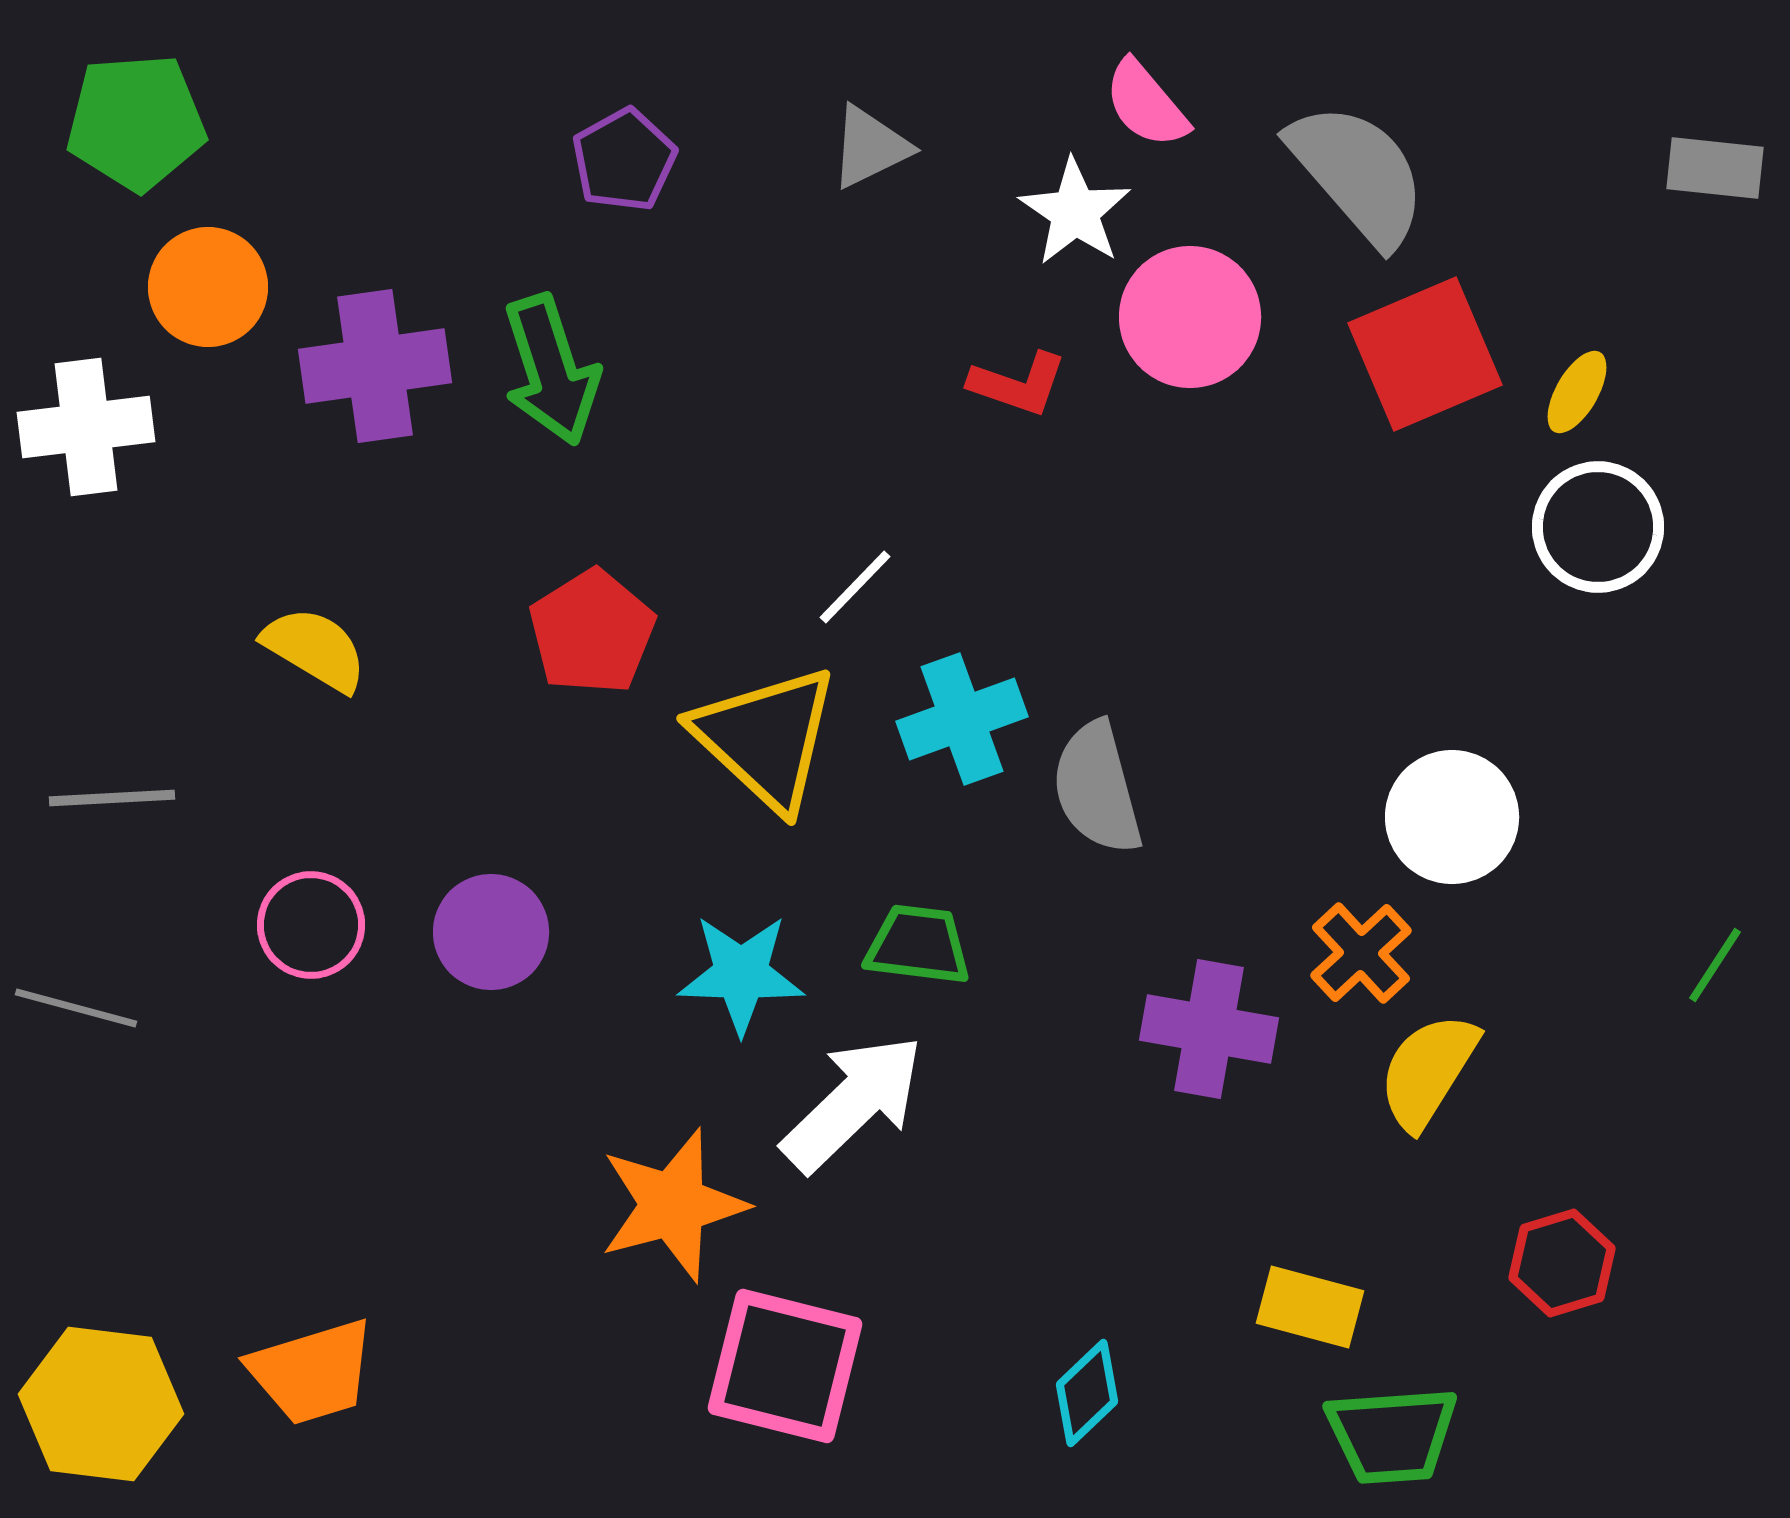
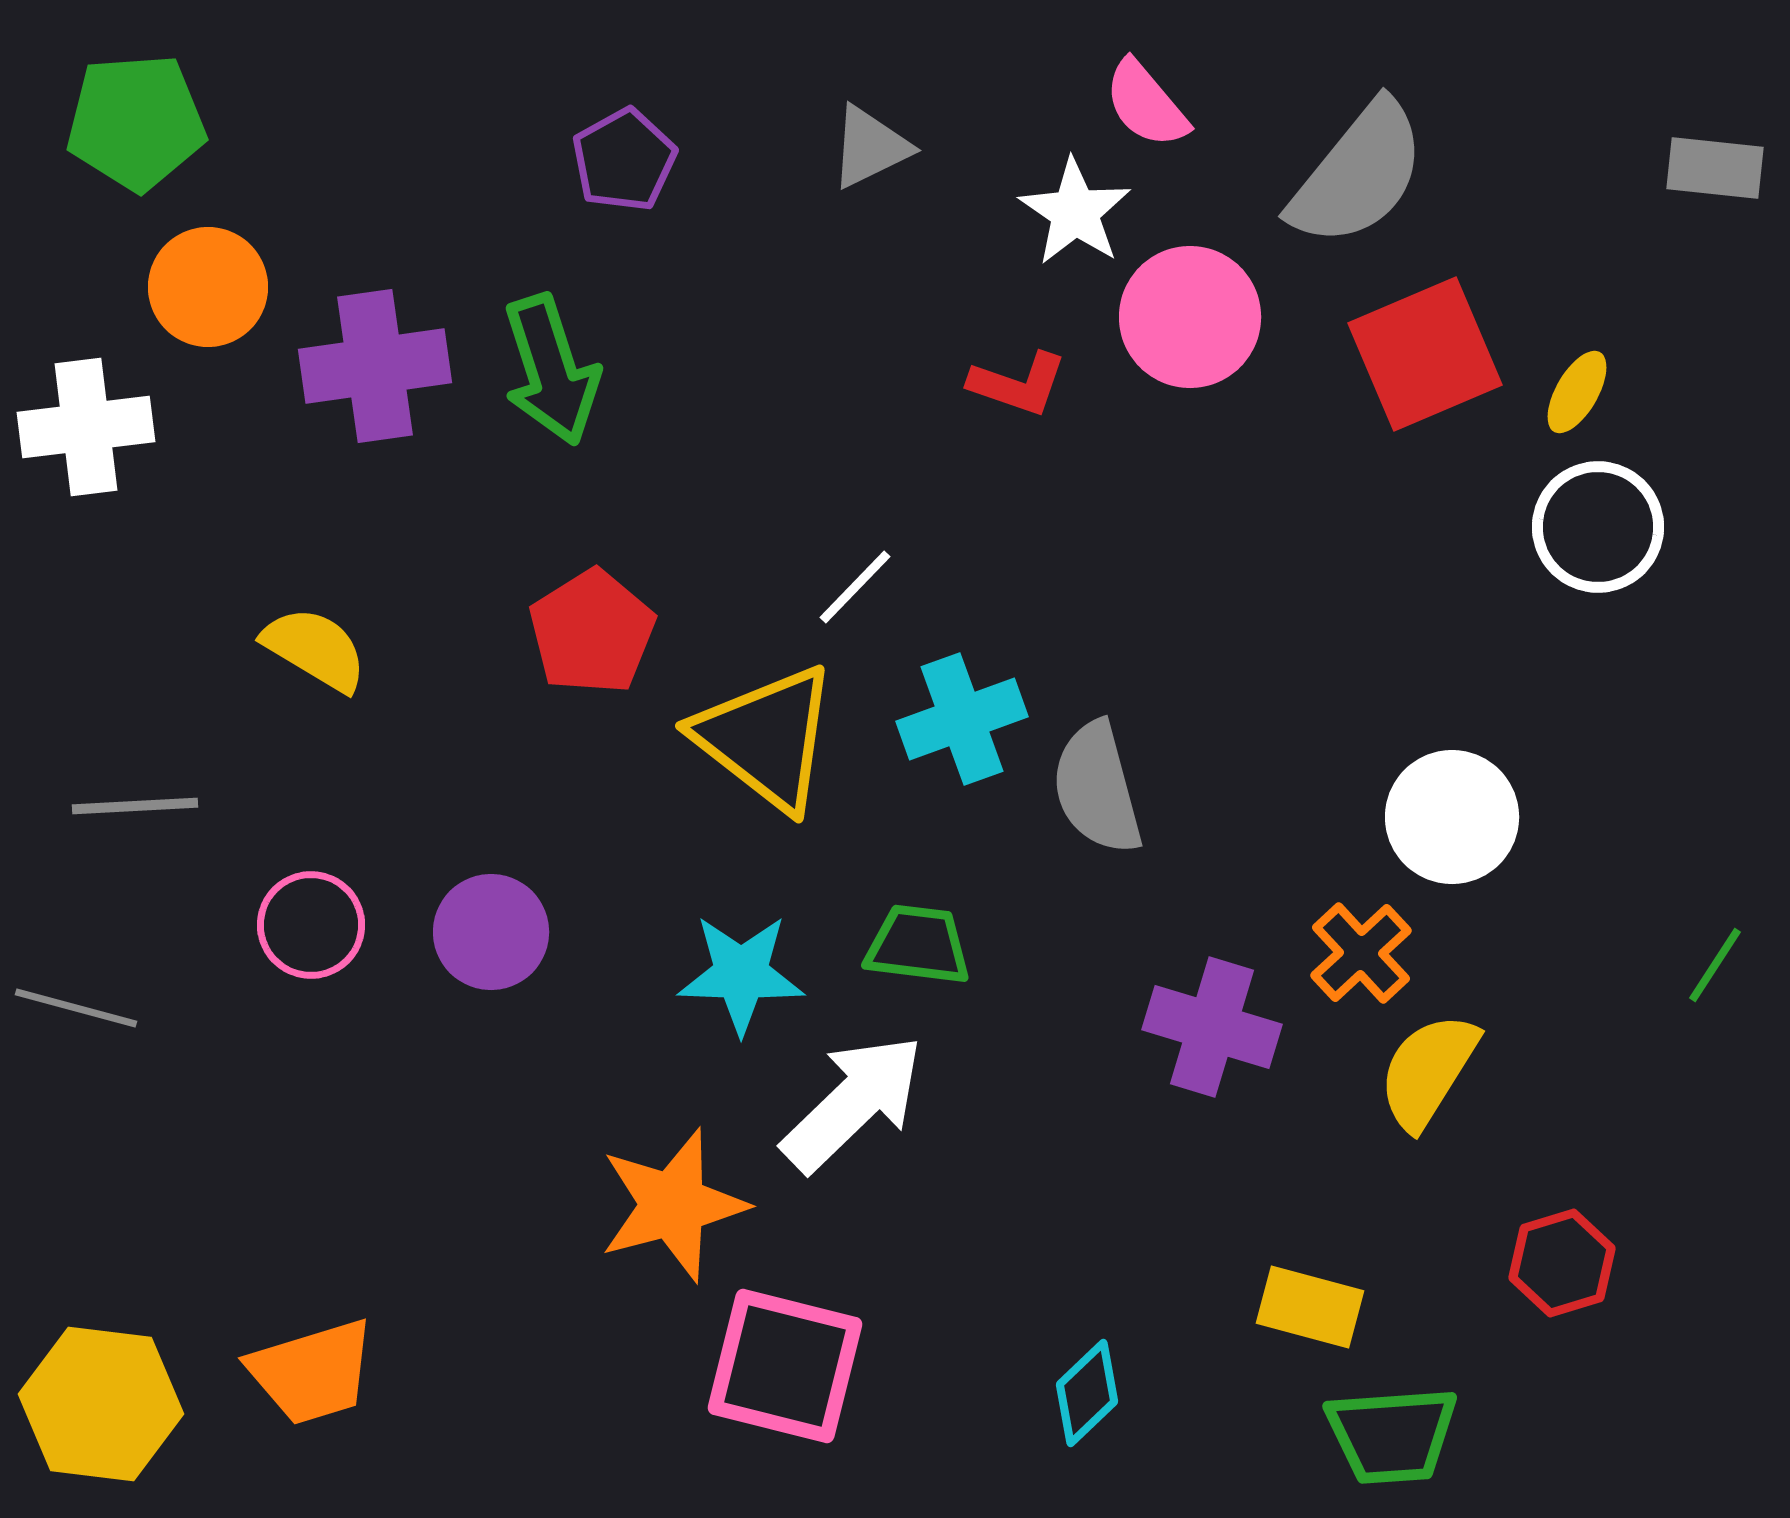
gray semicircle at (1358, 174): rotated 80 degrees clockwise
yellow triangle at (766, 738): rotated 5 degrees counterclockwise
gray line at (112, 798): moved 23 px right, 8 px down
purple cross at (1209, 1029): moved 3 px right, 2 px up; rotated 7 degrees clockwise
